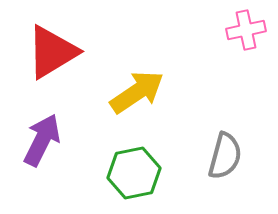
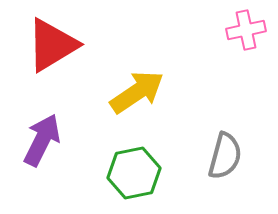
red triangle: moved 7 px up
